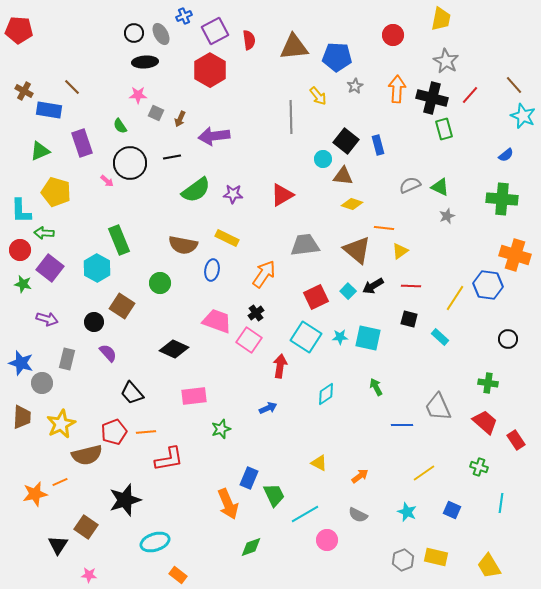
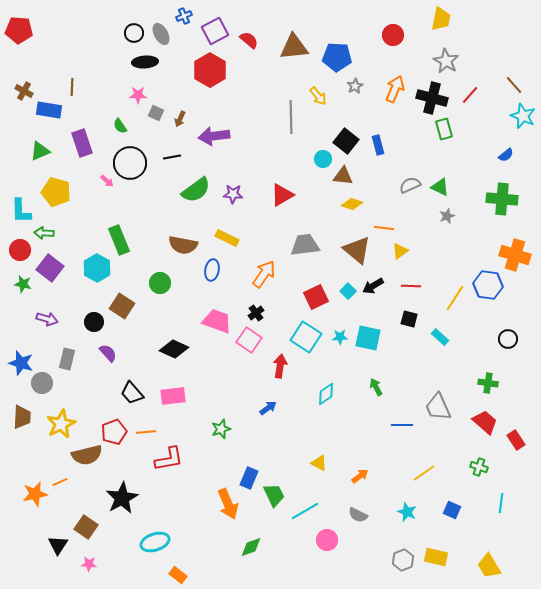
red semicircle at (249, 40): rotated 42 degrees counterclockwise
brown line at (72, 87): rotated 48 degrees clockwise
orange arrow at (397, 89): moved 2 px left; rotated 20 degrees clockwise
pink rectangle at (194, 396): moved 21 px left
blue arrow at (268, 408): rotated 12 degrees counterclockwise
black star at (125, 500): moved 3 px left, 2 px up; rotated 12 degrees counterclockwise
cyan line at (305, 514): moved 3 px up
pink star at (89, 575): moved 11 px up
